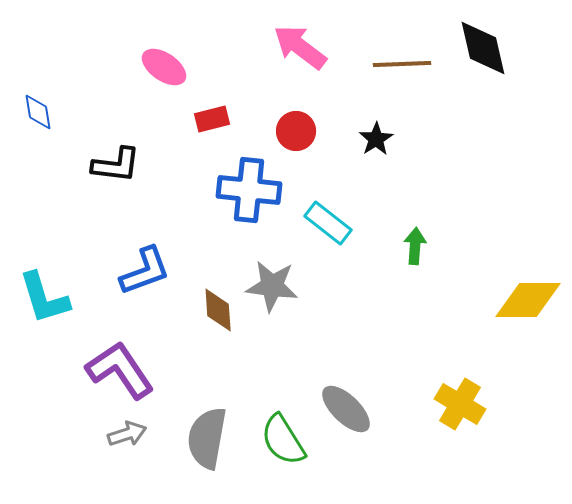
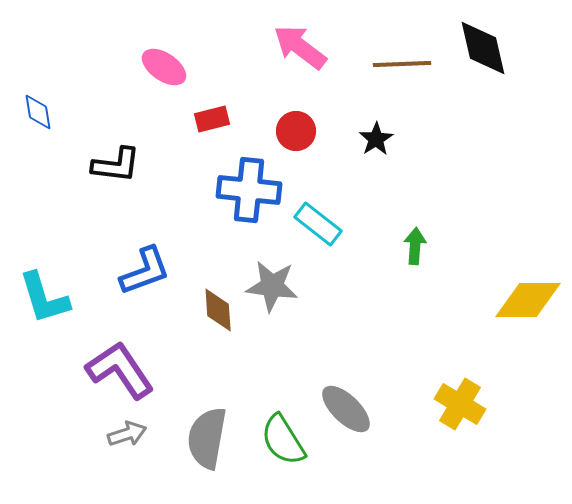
cyan rectangle: moved 10 px left, 1 px down
